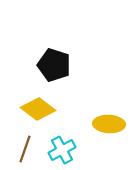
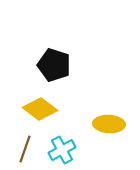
yellow diamond: moved 2 px right
